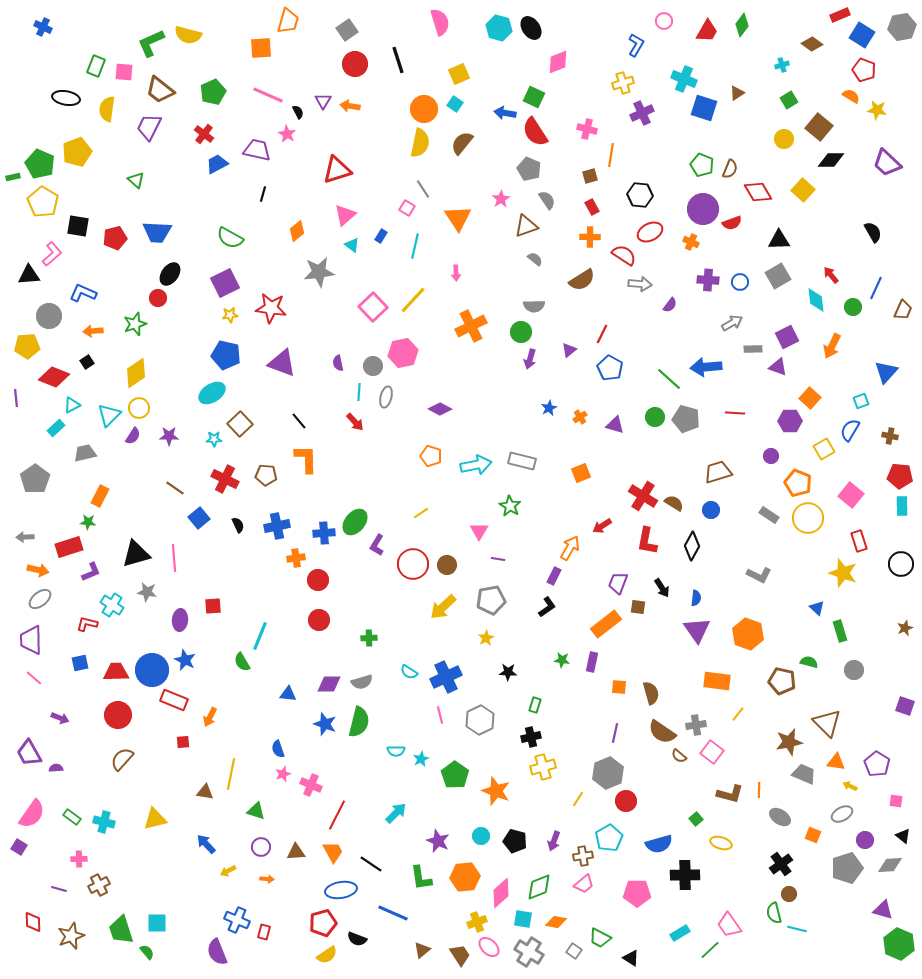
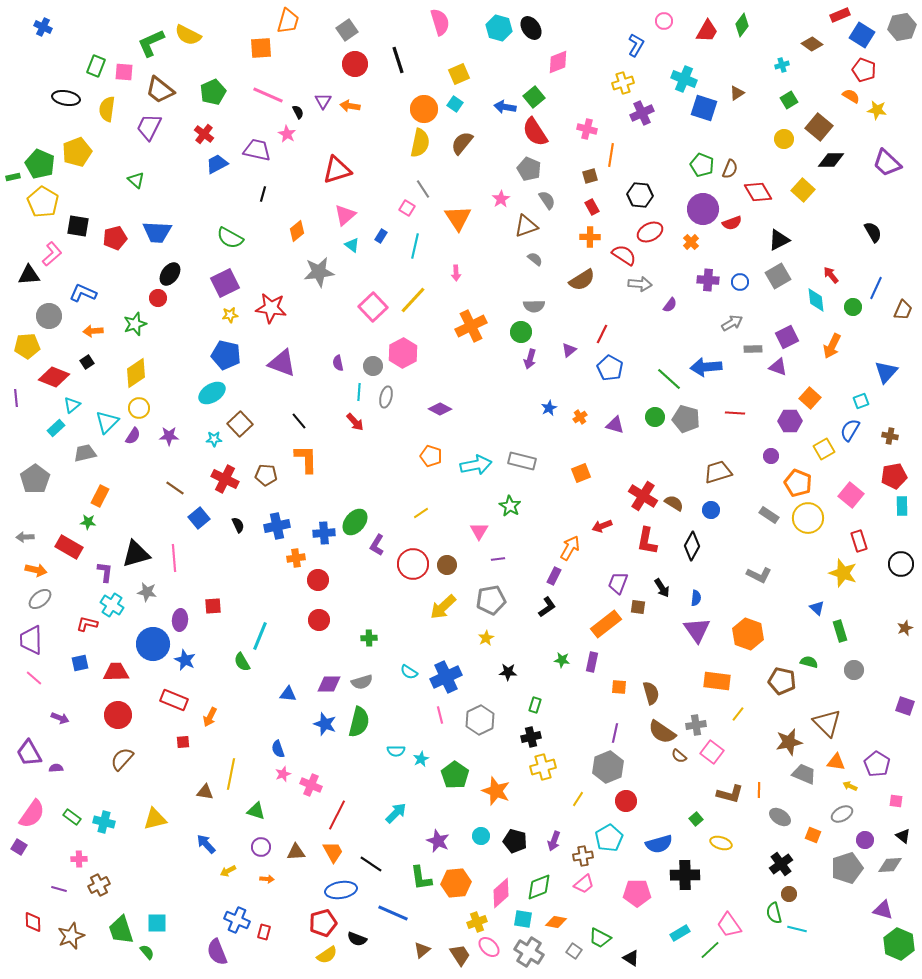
yellow semicircle at (188, 35): rotated 12 degrees clockwise
green square at (534, 97): rotated 25 degrees clockwise
blue arrow at (505, 113): moved 6 px up
black triangle at (779, 240): rotated 25 degrees counterclockwise
orange cross at (691, 242): rotated 21 degrees clockwise
pink hexagon at (403, 353): rotated 16 degrees counterclockwise
cyan triangle at (72, 405): rotated 12 degrees counterclockwise
cyan triangle at (109, 415): moved 2 px left, 7 px down
red pentagon at (900, 476): moved 6 px left; rotated 15 degrees counterclockwise
red arrow at (602, 526): rotated 12 degrees clockwise
red rectangle at (69, 547): rotated 48 degrees clockwise
purple line at (498, 559): rotated 16 degrees counterclockwise
orange arrow at (38, 570): moved 2 px left
purple L-shape at (91, 572): moved 14 px right; rotated 60 degrees counterclockwise
blue circle at (152, 670): moved 1 px right, 26 px up
gray hexagon at (608, 773): moved 6 px up
orange hexagon at (465, 877): moved 9 px left, 6 px down
